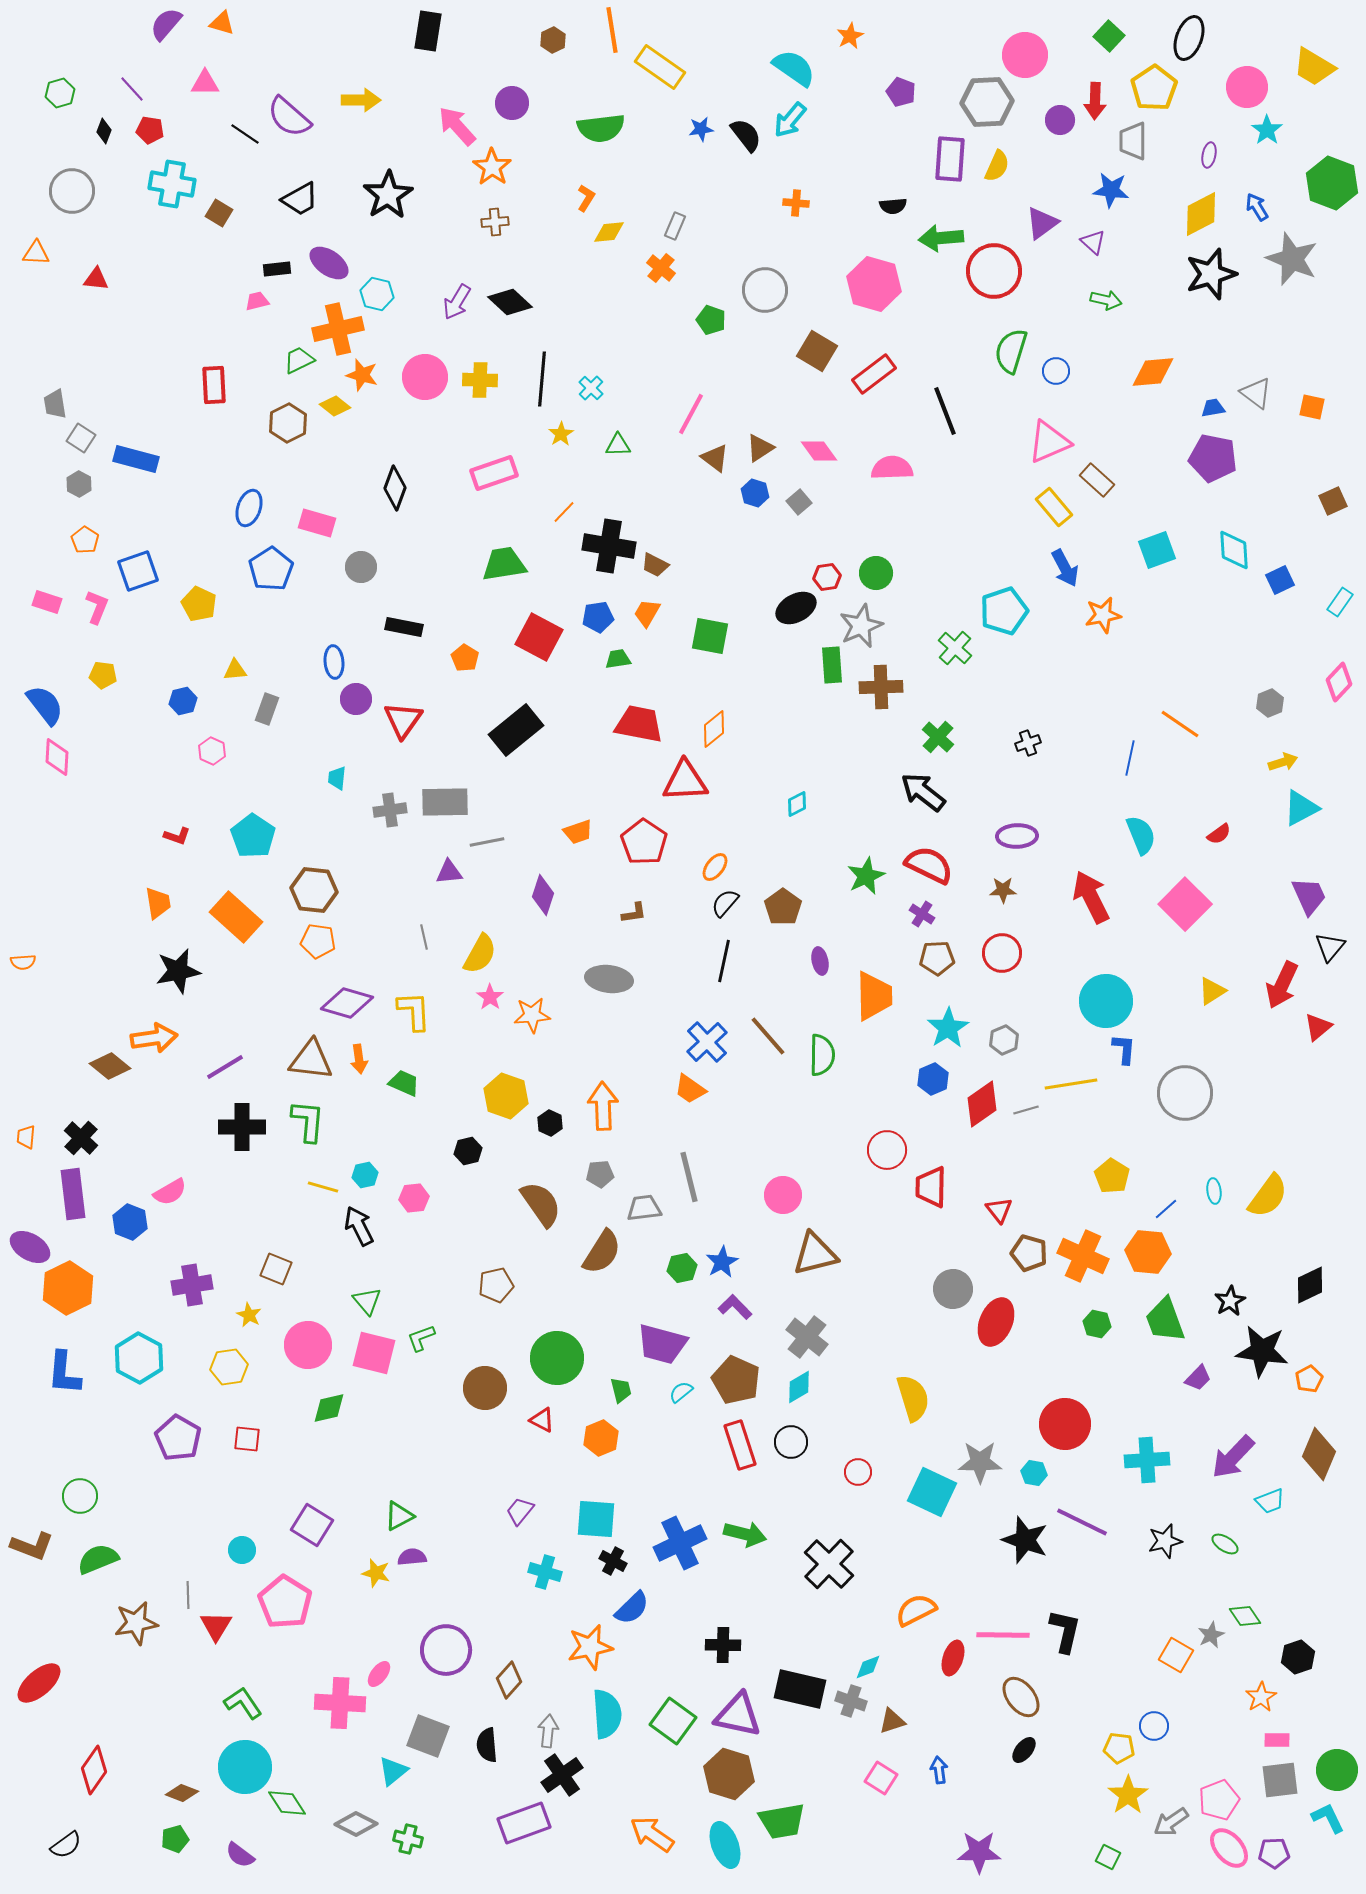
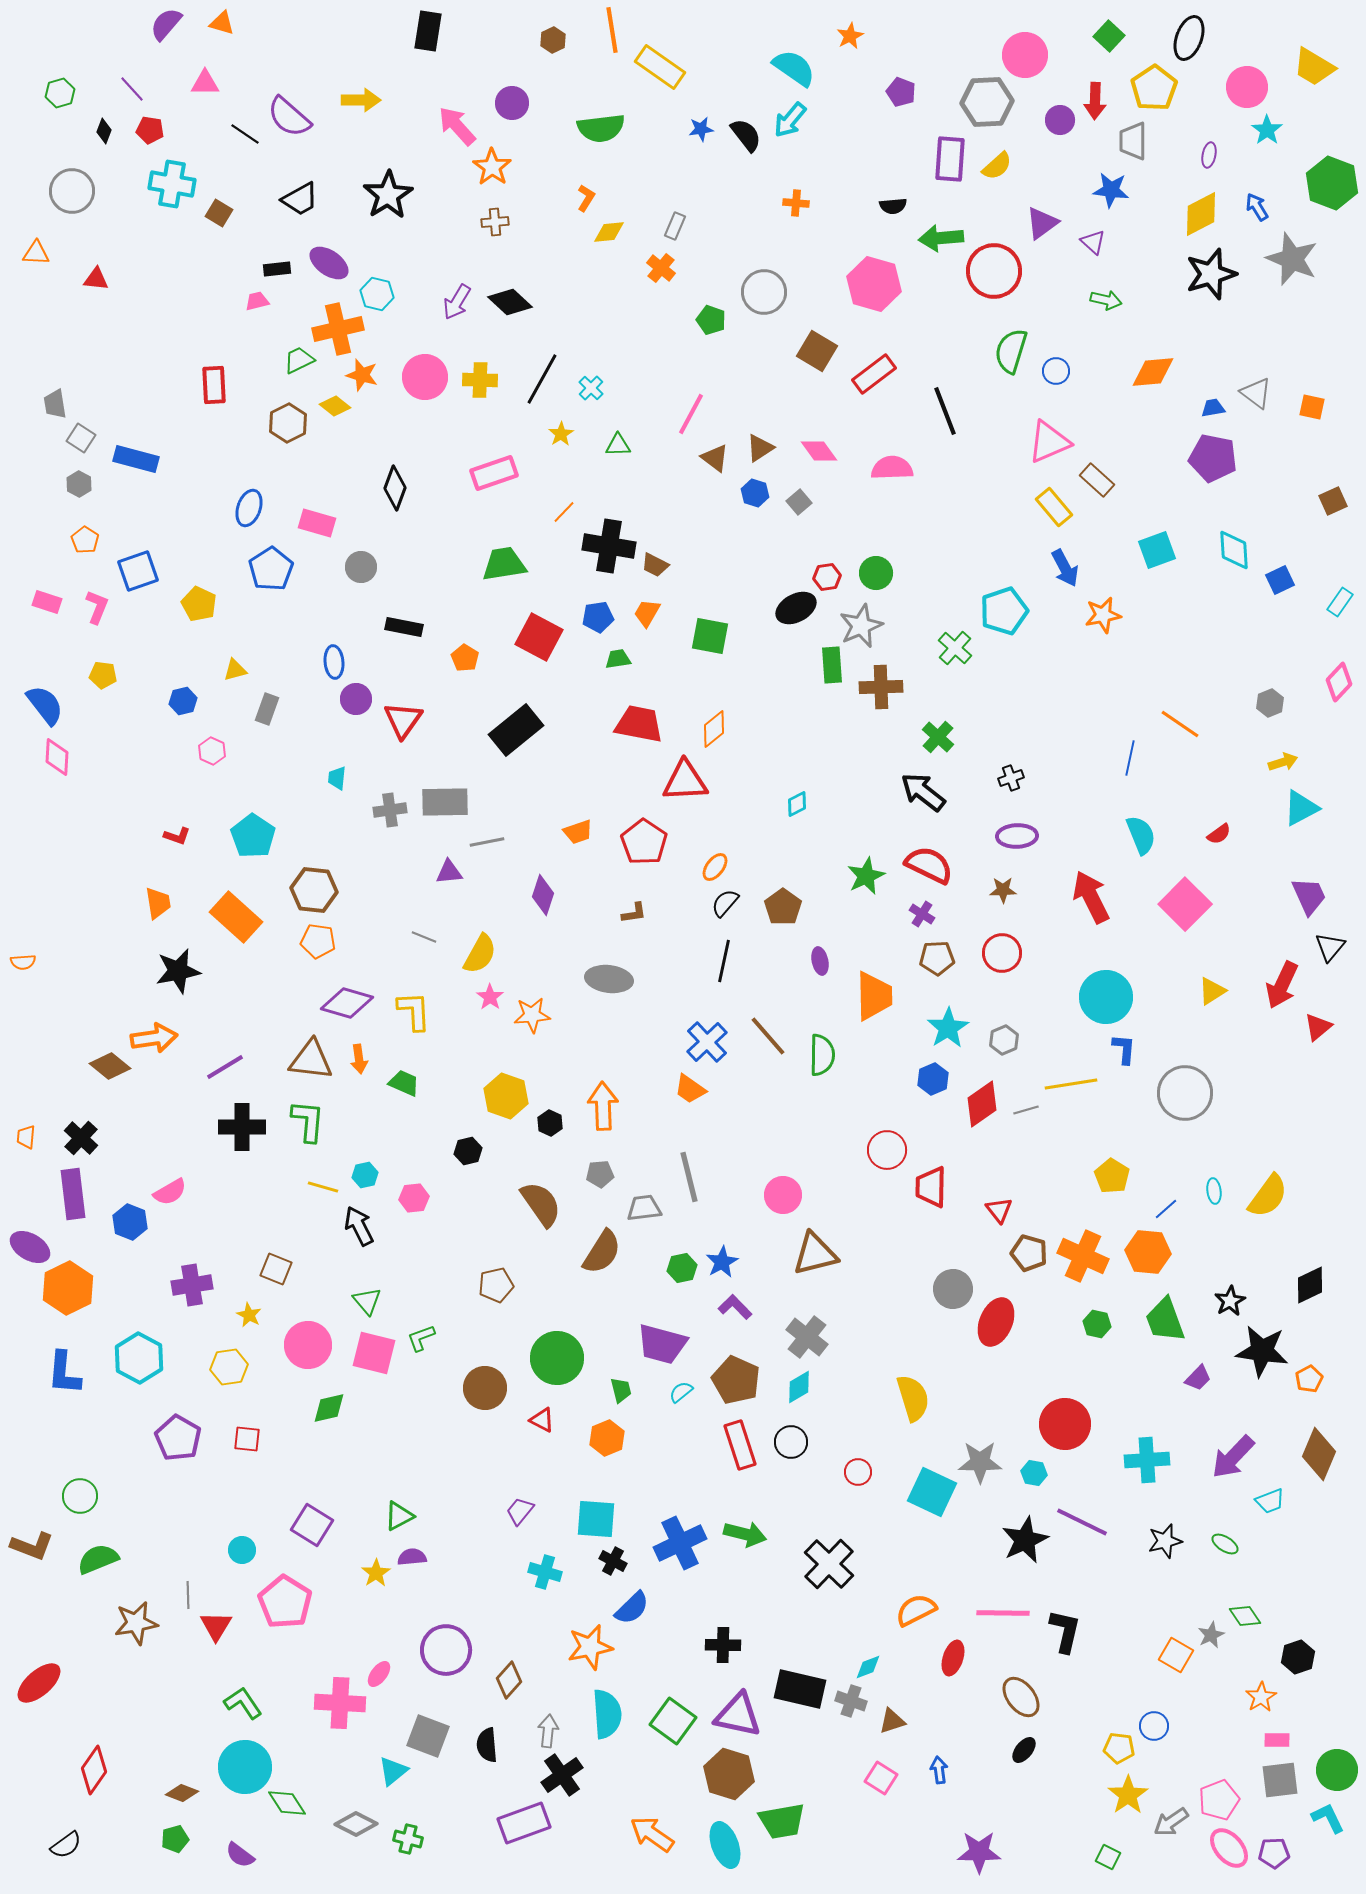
yellow semicircle at (997, 166): rotated 24 degrees clockwise
gray circle at (765, 290): moved 1 px left, 2 px down
black line at (542, 379): rotated 24 degrees clockwise
yellow triangle at (235, 670): rotated 10 degrees counterclockwise
black cross at (1028, 743): moved 17 px left, 35 px down
gray line at (424, 937): rotated 55 degrees counterclockwise
cyan circle at (1106, 1001): moved 4 px up
orange hexagon at (601, 1438): moved 6 px right
black star at (1025, 1540): rotated 27 degrees clockwise
yellow star at (376, 1573): rotated 24 degrees clockwise
pink line at (1003, 1635): moved 22 px up
